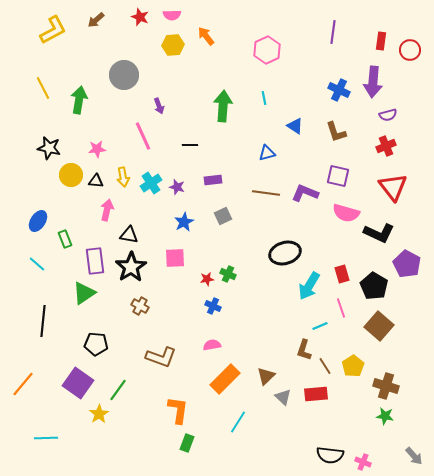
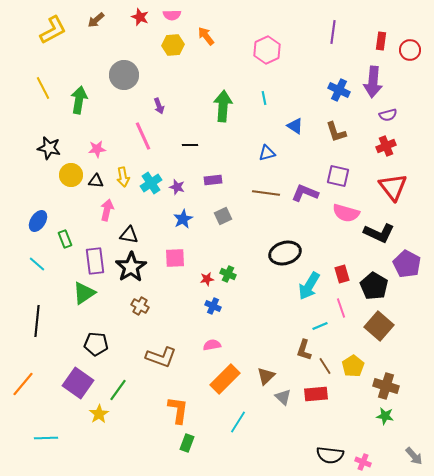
blue star at (184, 222): moved 1 px left, 3 px up
black line at (43, 321): moved 6 px left
